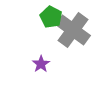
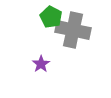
gray cross: rotated 24 degrees counterclockwise
